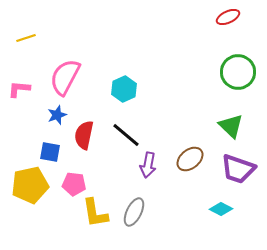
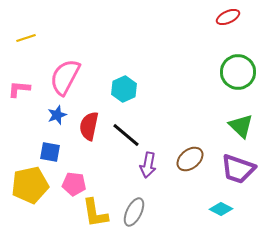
green triangle: moved 10 px right
red semicircle: moved 5 px right, 9 px up
